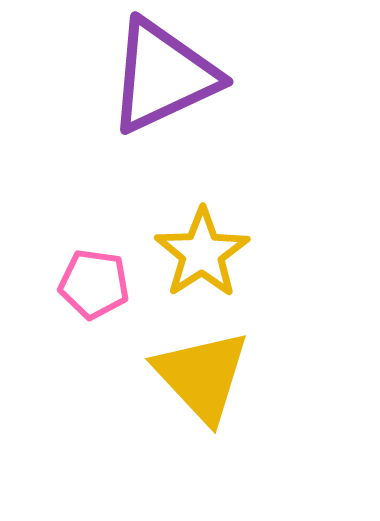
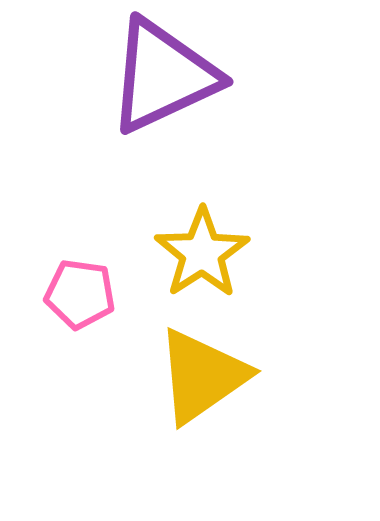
pink pentagon: moved 14 px left, 10 px down
yellow triangle: rotated 38 degrees clockwise
